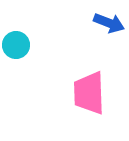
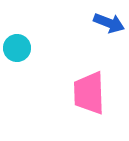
cyan circle: moved 1 px right, 3 px down
